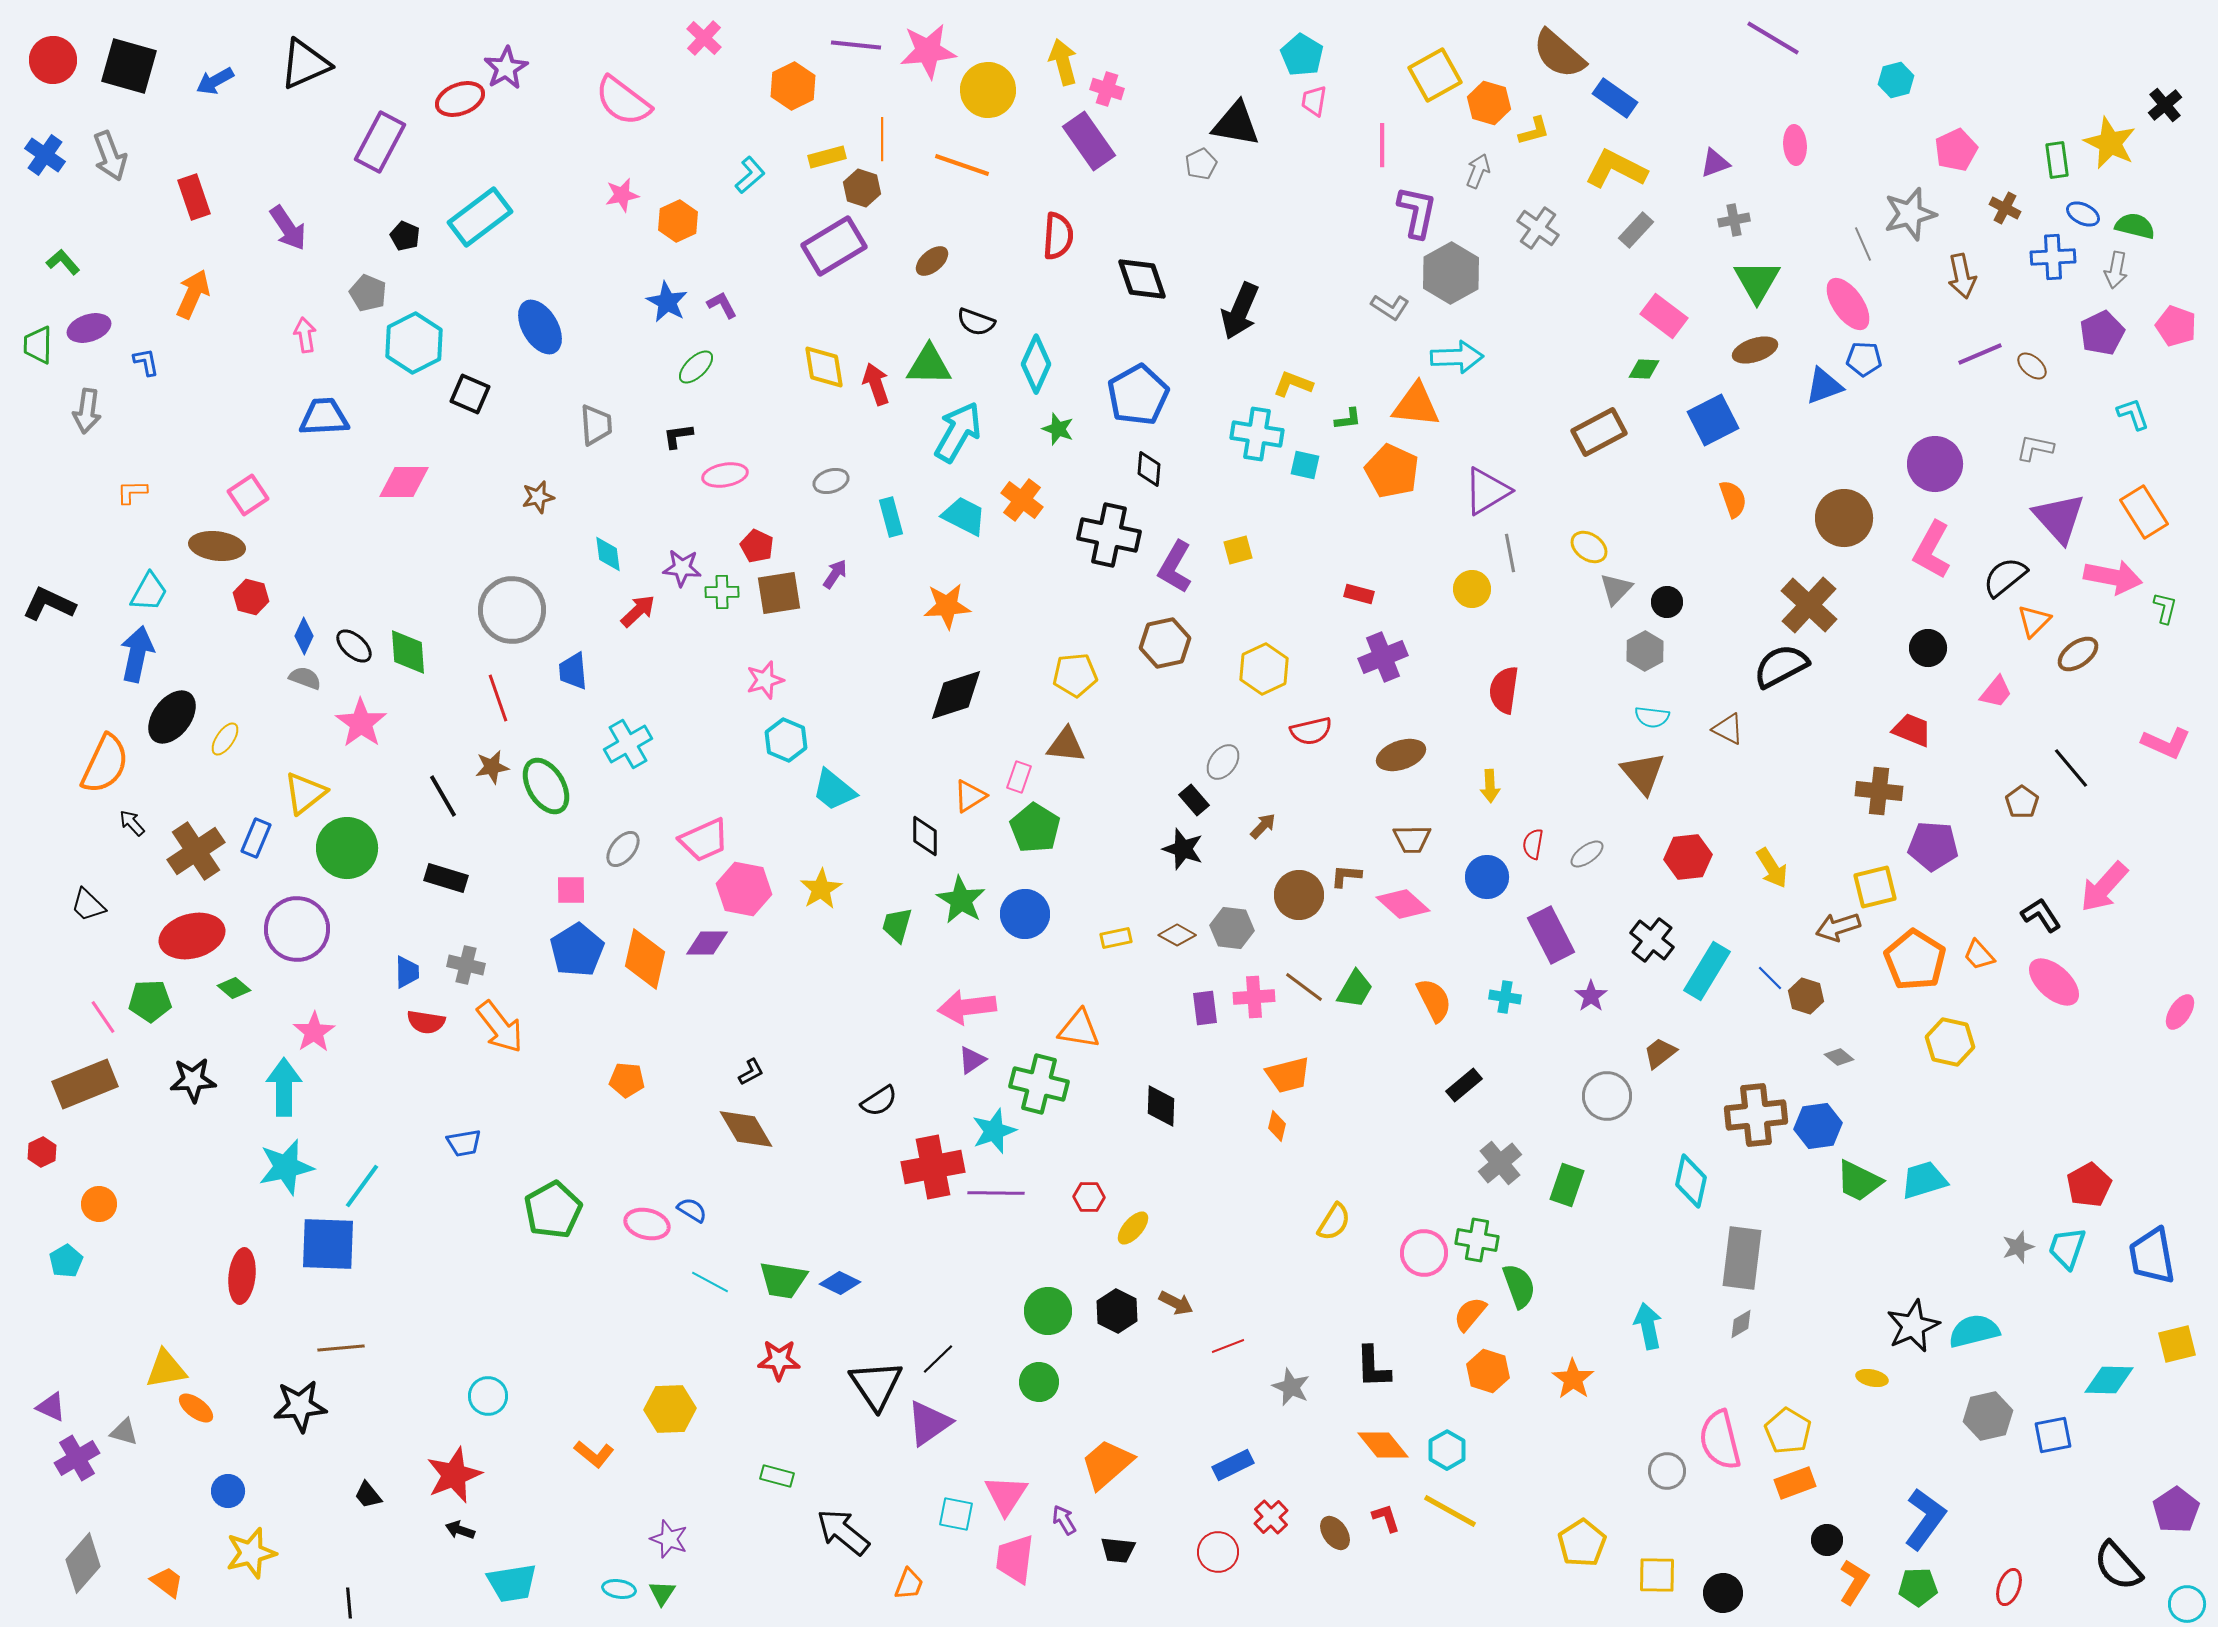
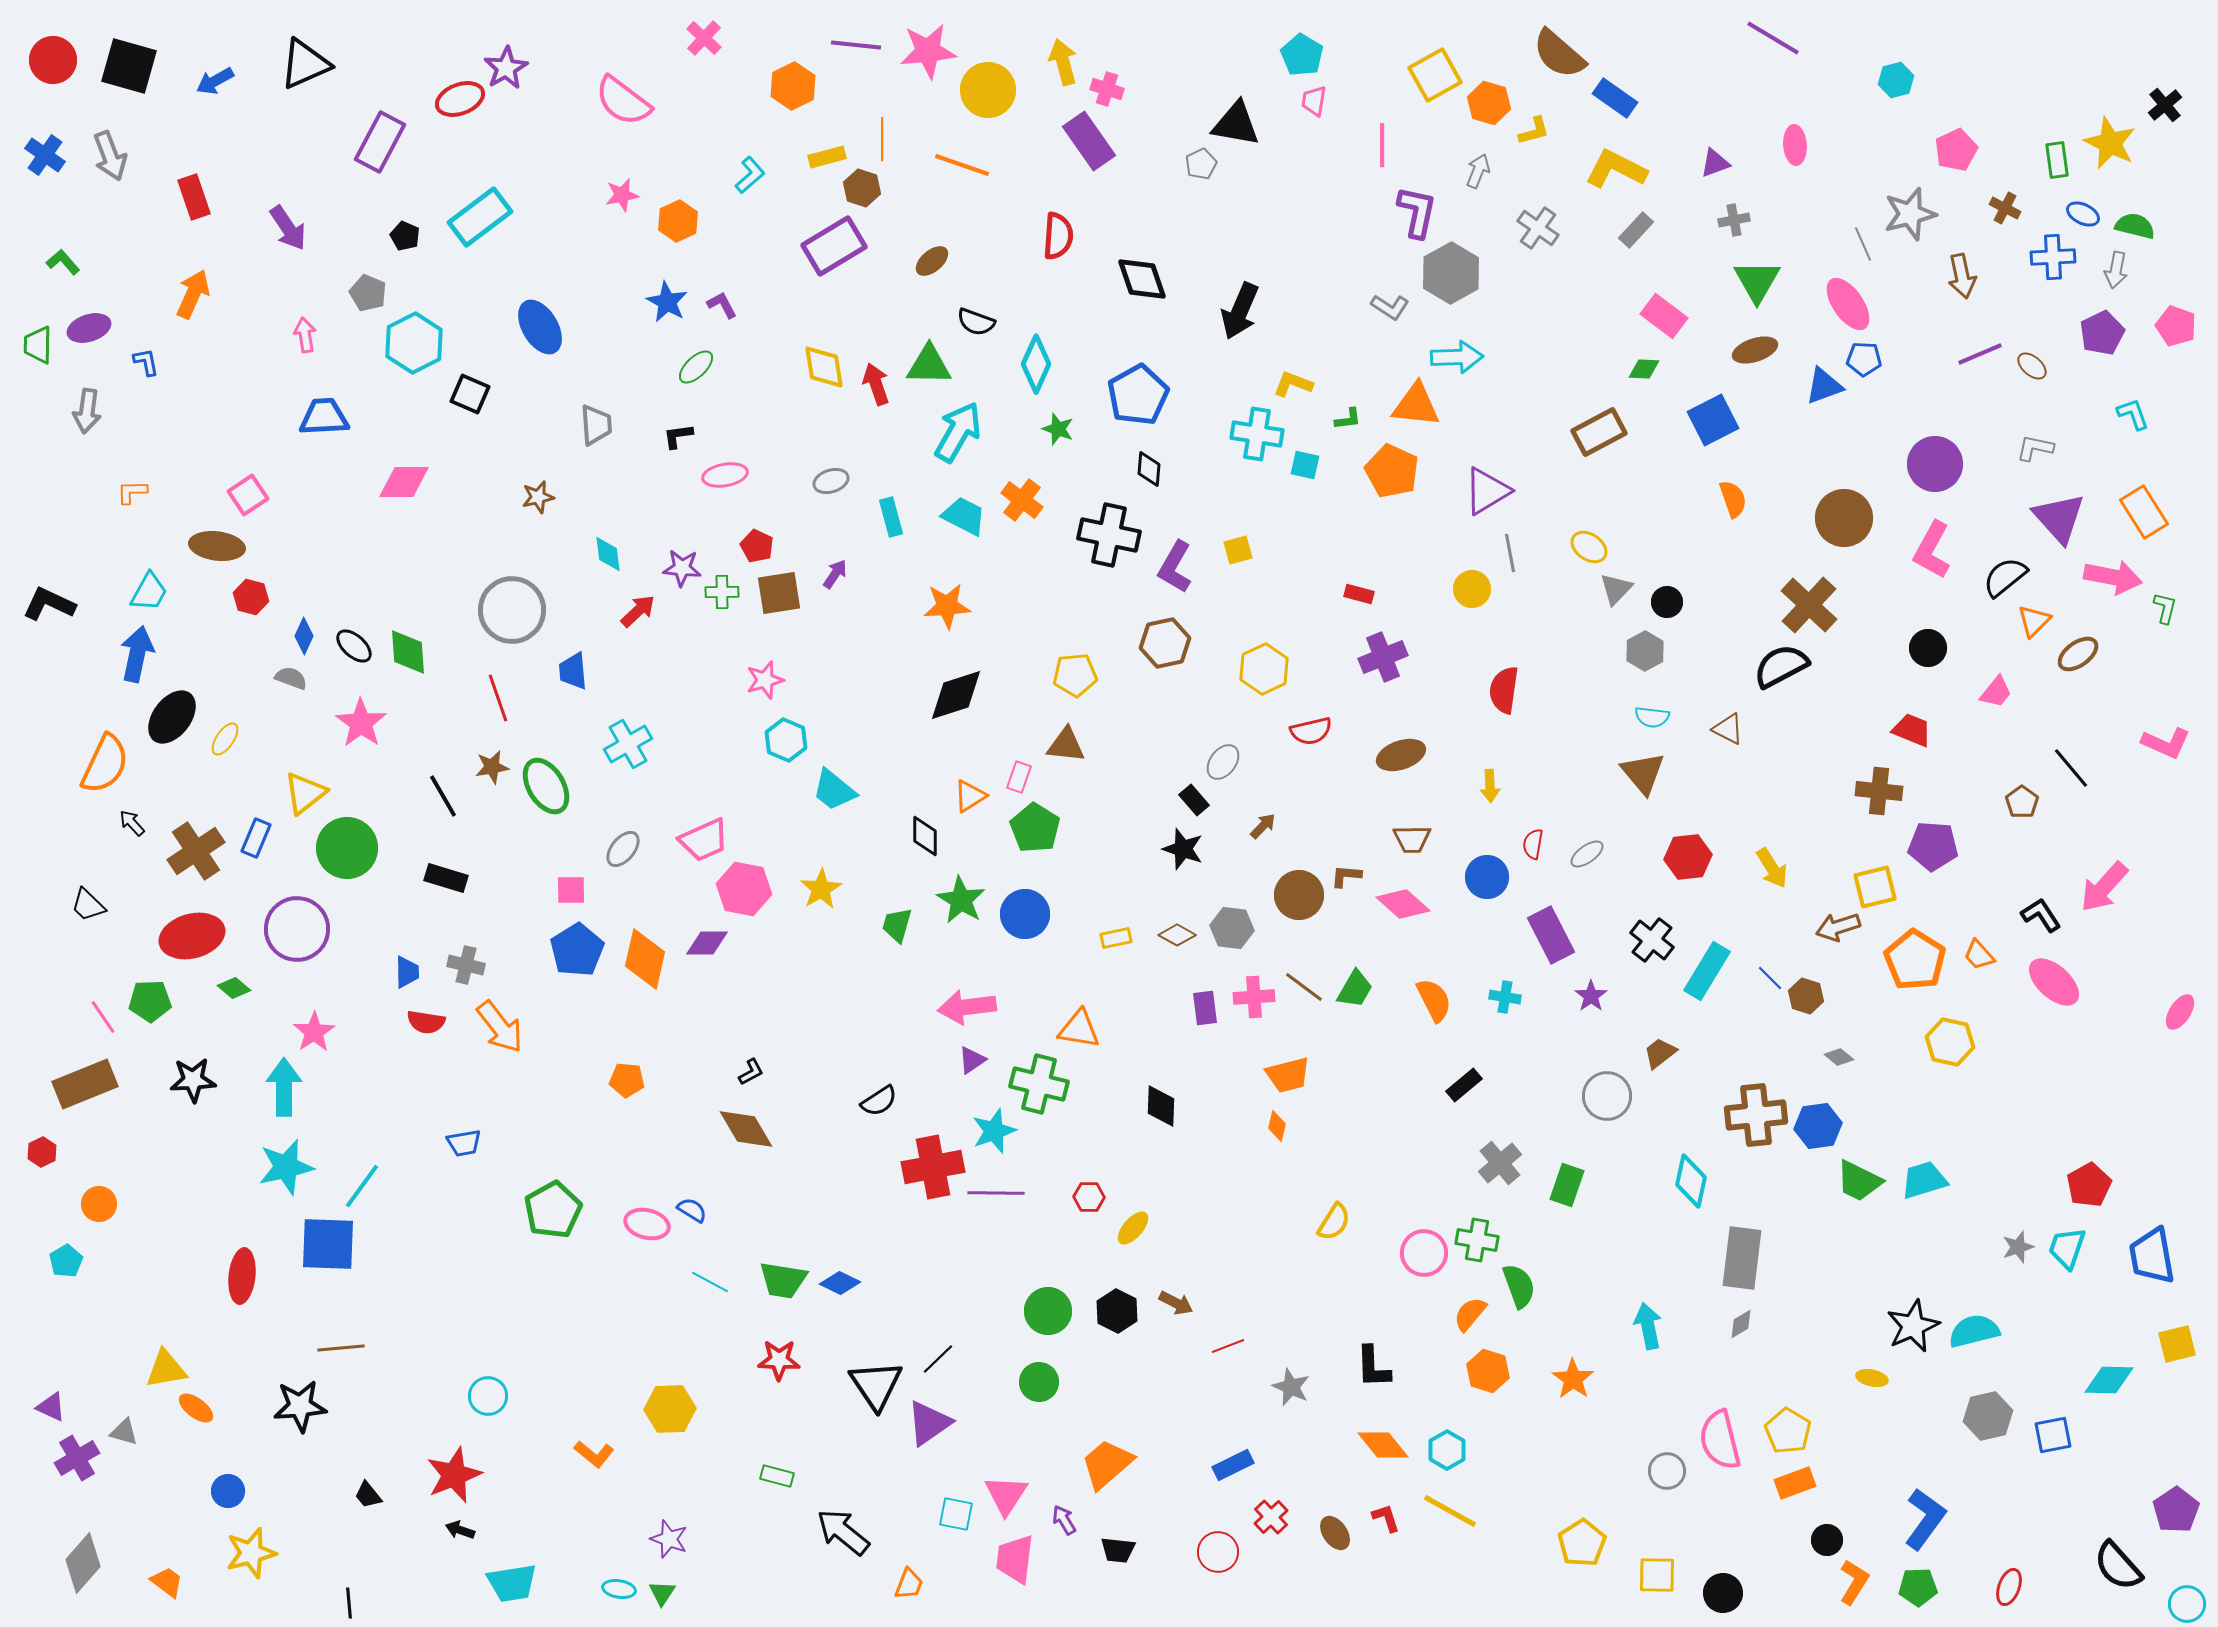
gray semicircle at (305, 678): moved 14 px left
